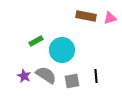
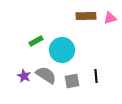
brown rectangle: rotated 12 degrees counterclockwise
